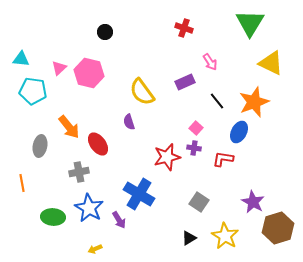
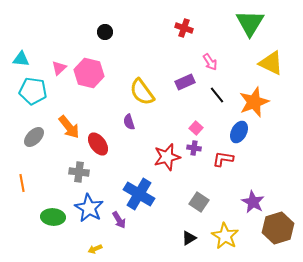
black line: moved 6 px up
gray ellipse: moved 6 px left, 9 px up; rotated 35 degrees clockwise
gray cross: rotated 18 degrees clockwise
